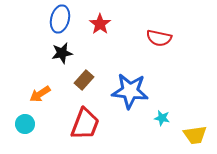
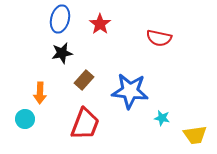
orange arrow: moved 1 px up; rotated 55 degrees counterclockwise
cyan circle: moved 5 px up
